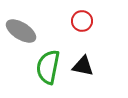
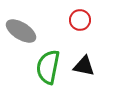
red circle: moved 2 px left, 1 px up
black triangle: moved 1 px right
